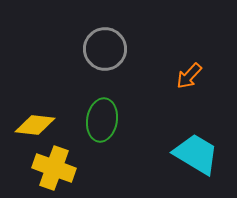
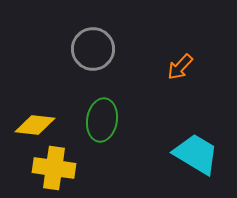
gray circle: moved 12 px left
orange arrow: moved 9 px left, 9 px up
yellow cross: rotated 12 degrees counterclockwise
